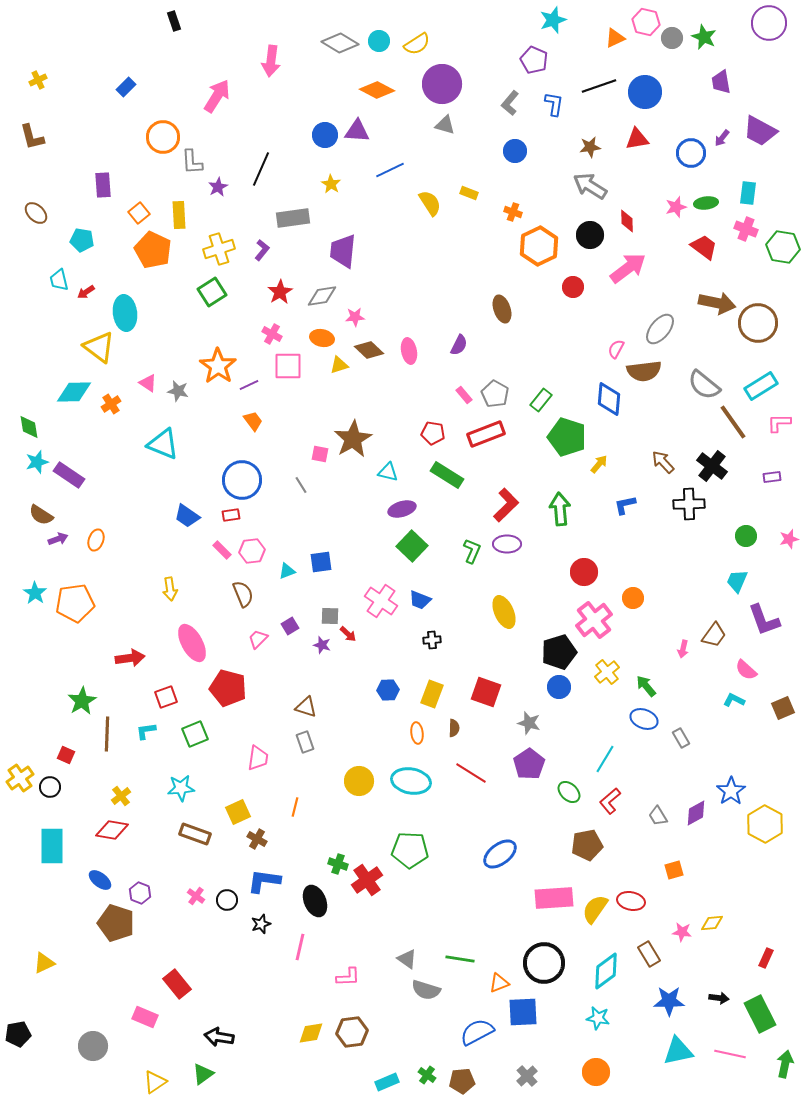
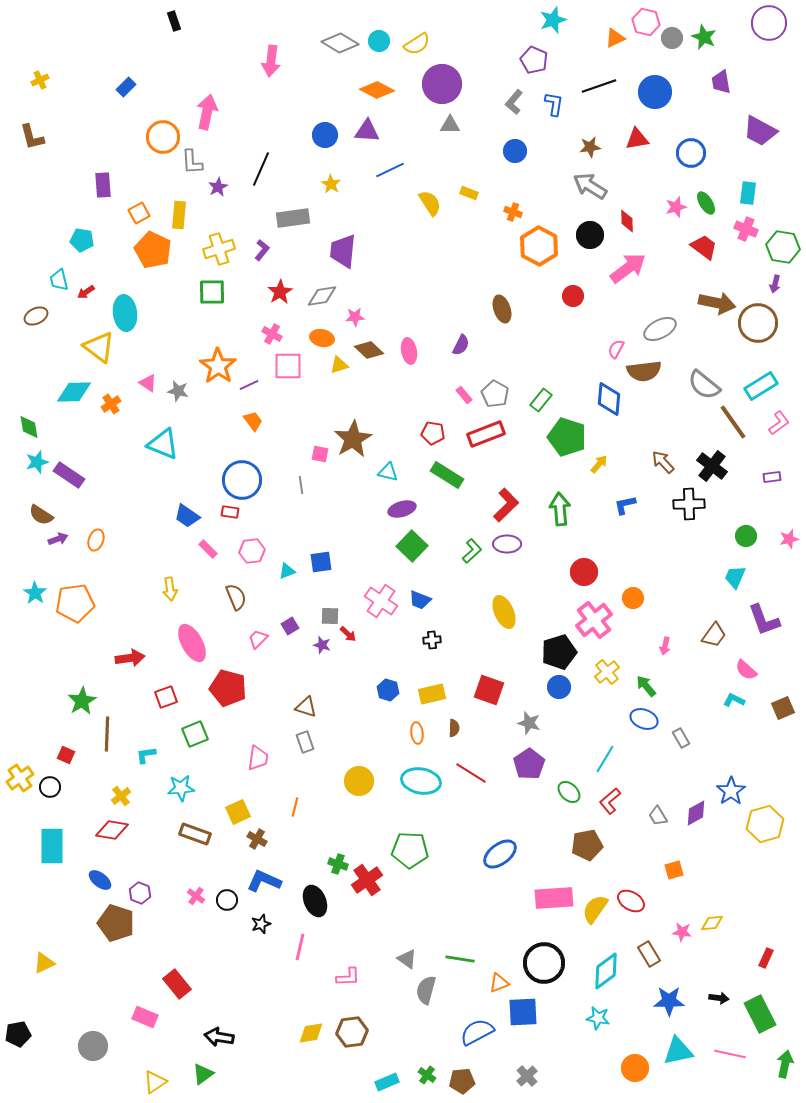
yellow cross at (38, 80): moved 2 px right
blue circle at (645, 92): moved 10 px right
pink arrow at (217, 96): moved 10 px left, 16 px down; rotated 20 degrees counterclockwise
gray L-shape at (510, 103): moved 4 px right, 1 px up
gray triangle at (445, 125): moved 5 px right; rotated 15 degrees counterclockwise
purple triangle at (357, 131): moved 10 px right
purple arrow at (722, 138): moved 53 px right, 146 px down; rotated 24 degrees counterclockwise
green ellipse at (706, 203): rotated 65 degrees clockwise
brown ellipse at (36, 213): moved 103 px down; rotated 70 degrees counterclockwise
orange square at (139, 213): rotated 10 degrees clockwise
yellow rectangle at (179, 215): rotated 8 degrees clockwise
orange hexagon at (539, 246): rotated 6 degrees counterclockwise
red circle at (573, 287): moved 9 px down
green square at (212, 292): rotated 32 degrees clockwise
gray ellipse at (660, 329): rotated 24 degrees clockwise
purple semicircle at (459, 345): moved 2 px right
pink L-shape at (779, 423): rotated 145 degrees clockwise
gray line at (301, 485): rotated 24 degrees clockwise
red rectangle at (231, 515): moved 1 px left, 3 px up; rotated 18 degrees clockwise
pink rectangle at (222, 550): moved 14 px left, 1 px up
green L-shape at (472, 551): rotated 25 degrees clockwise
cyan trapezoid at (737, 581): moved 2 px left, 4 px up
brown semicircle at (243, 594): moved 7 px left, 3 px down
pink arrow at (683, 649): moved 18 px left, 3 px up
blue hexagon at (388, 690): rotated 20 degrees clockwise
red square at (486, 692): moved 3 px right, 2 px up
yellow rectangle at (432, 694): rotated 56 degrees clockwise
cyan L-shape at (146, 731): moved 24 px down
cyan ellipse at (411, 781): moved 10 px right
yellow hexagon at (765, 824): rotated 15 degrees clockwise
blue L-shape at (264, 881): rotated 16 degrees clockwise
red ellipse at (631, 901): rotated 20 degrees clockwise
gray semicircle at (426, 990): rotated 88 degrees clockwise
orange circle at (596, 1072): moved 39 px right, 4 px up
